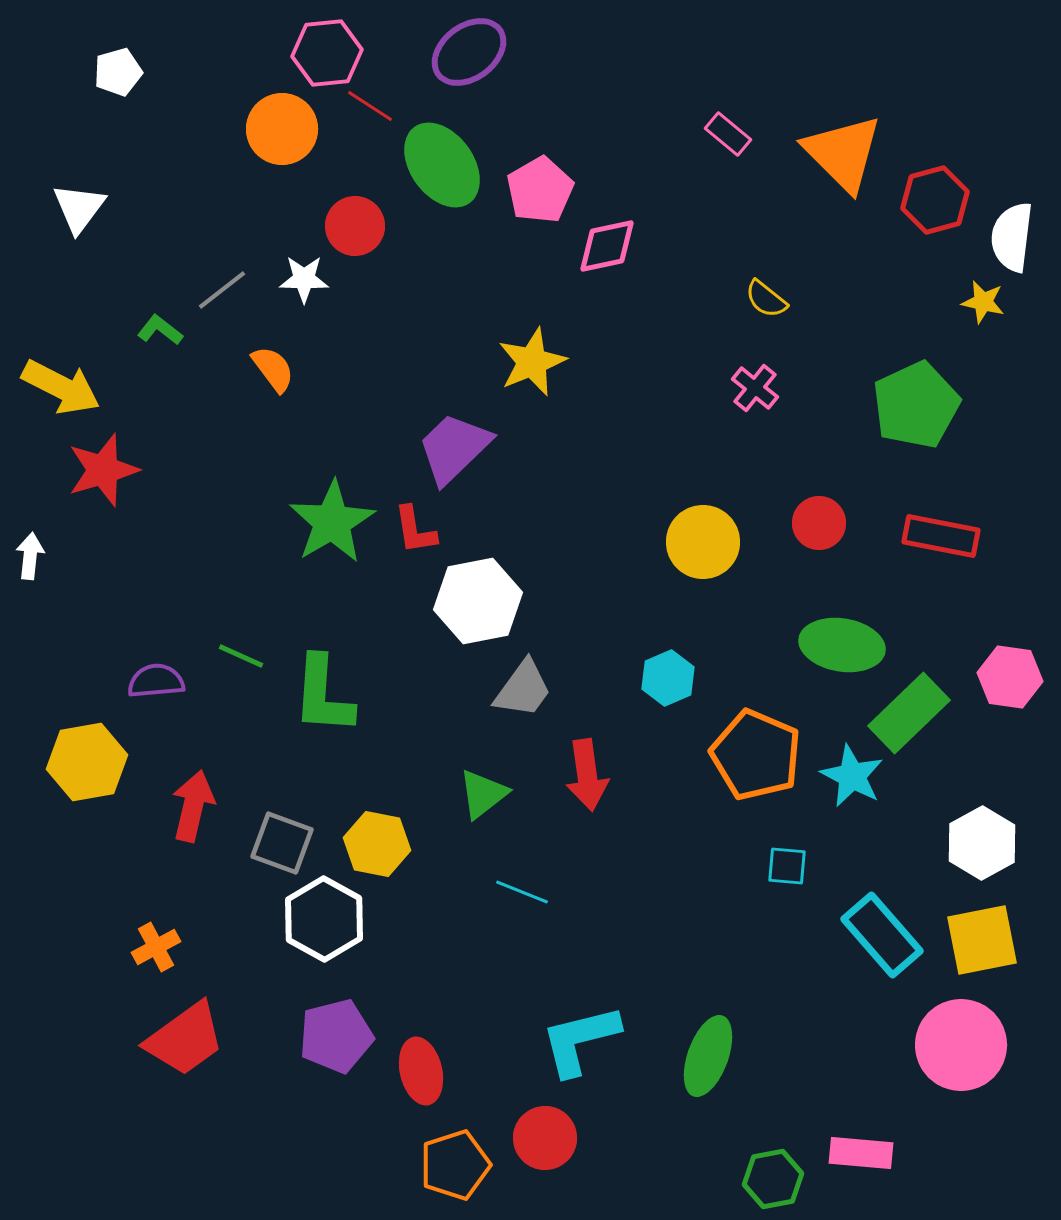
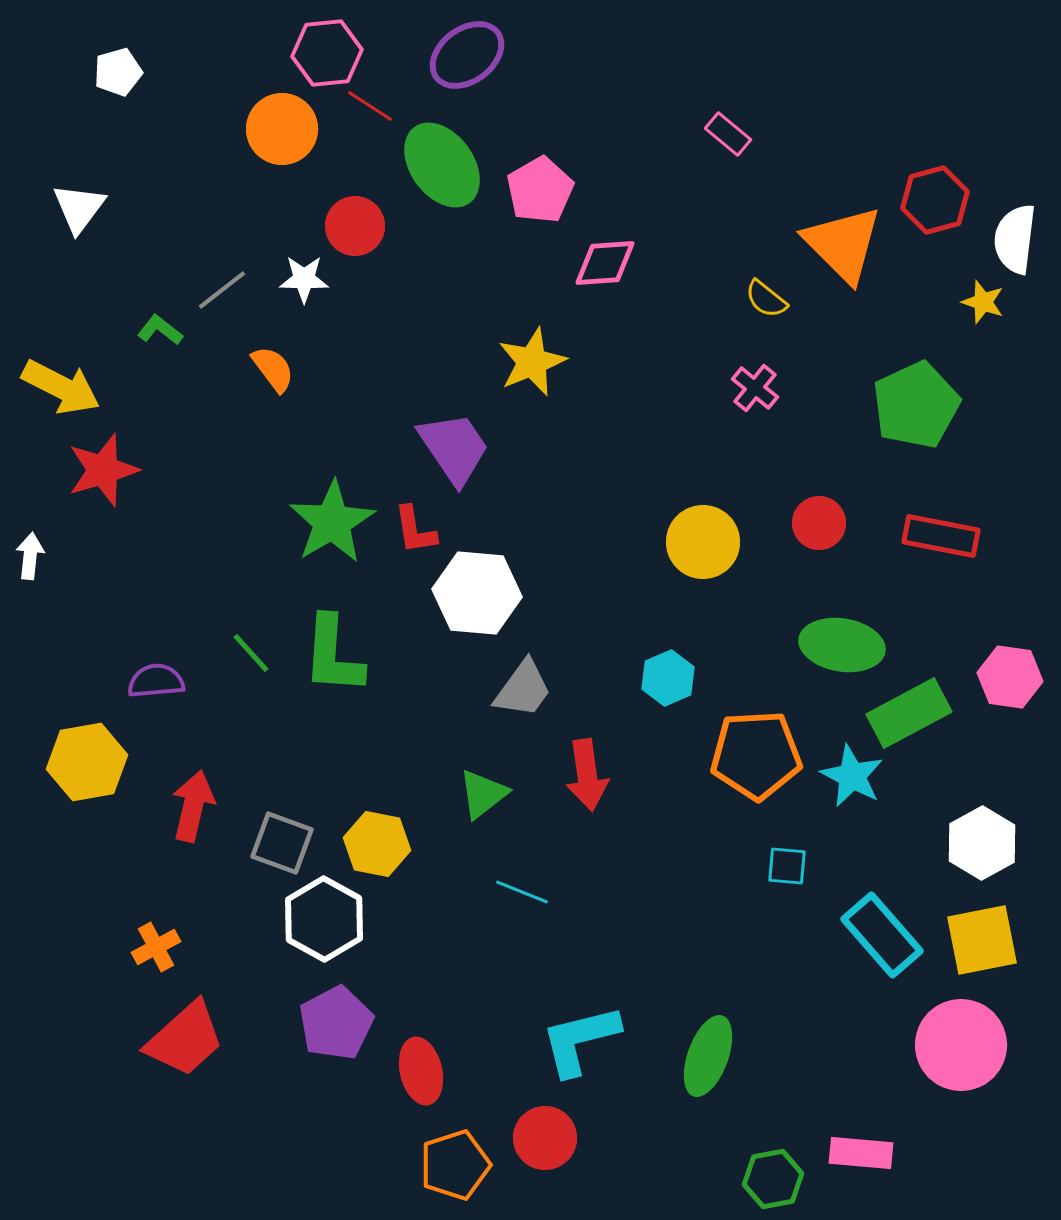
purple ellipse at (469, 52): moved 2 px left, 3 px down
orange triangle at (843, 153): moved 91 px down
white semicircle at (1012, 237): moved 3 px right, 2 px down
pink diamond at (607, 246): moved 2 px left, 17 px down; rotated 8 degrees clockwise
yellow star at (983, 302): rotated 6 degrees clockwise
purple trapezoid at (454, 448): rotated 100 degrees clockwise
white hexagon at (478, 601): moved 1 px left, 8 px up; rotated 16 degrees clockwise
green line at (241, 656): moved 10 px right, 3 px up; rotated 24 degrees clockwise
green L-shape at (323, 695): moved 10 px right, 40 px up
green rectangle at (909, 713): rotated 16 degrees clockwise
orange pentagon at (756, 755): rotated 26 degrees counterclockwise
purple pentagon at (336, 1036): moved 13 px up; rotated 14 degrees counterclockwise
red trapezoid at (185, 1039): rotated 6 degrees counterclockwise
